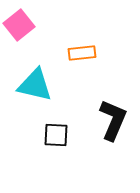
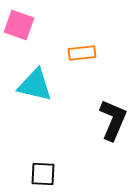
pink square: rotated 32 degrees counterclockwise
black square: moved 13 px left, 39 px down
